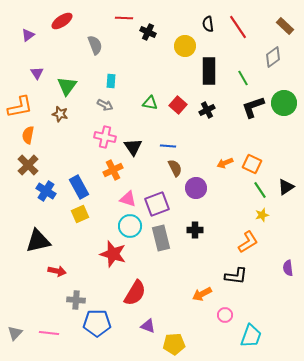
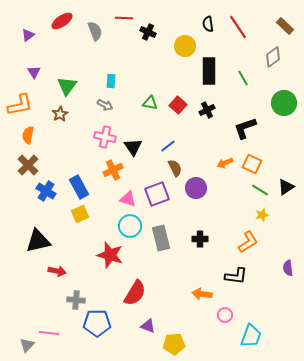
gray semicircle at (95, 45): moved 14 px up
purple triangle at (37, 73): moved 3 px left, 1 px up
orange L-shape at (20, 107): moved 2 px up
black L-shape at (253, 107): moved 8 px left, 21 px down
brown star at (60, 114): rotated 28 degrees clockwise
blue line at (168, 146): rotated 42 degrees counterclockwise
green line at (260, 190): rotated 24 degrees counterclockwise
purple square at (157, 204): moved 10 px up
black cross at (195, 230): moved 5 px right, 9 px down
red star at (113, 254): moved 3 px left, 1 px down
orange arrow at (202, 294): rotated 36 degrees clockwise
gray triangle at (15, 333): moved 12 px right, 12 px down
